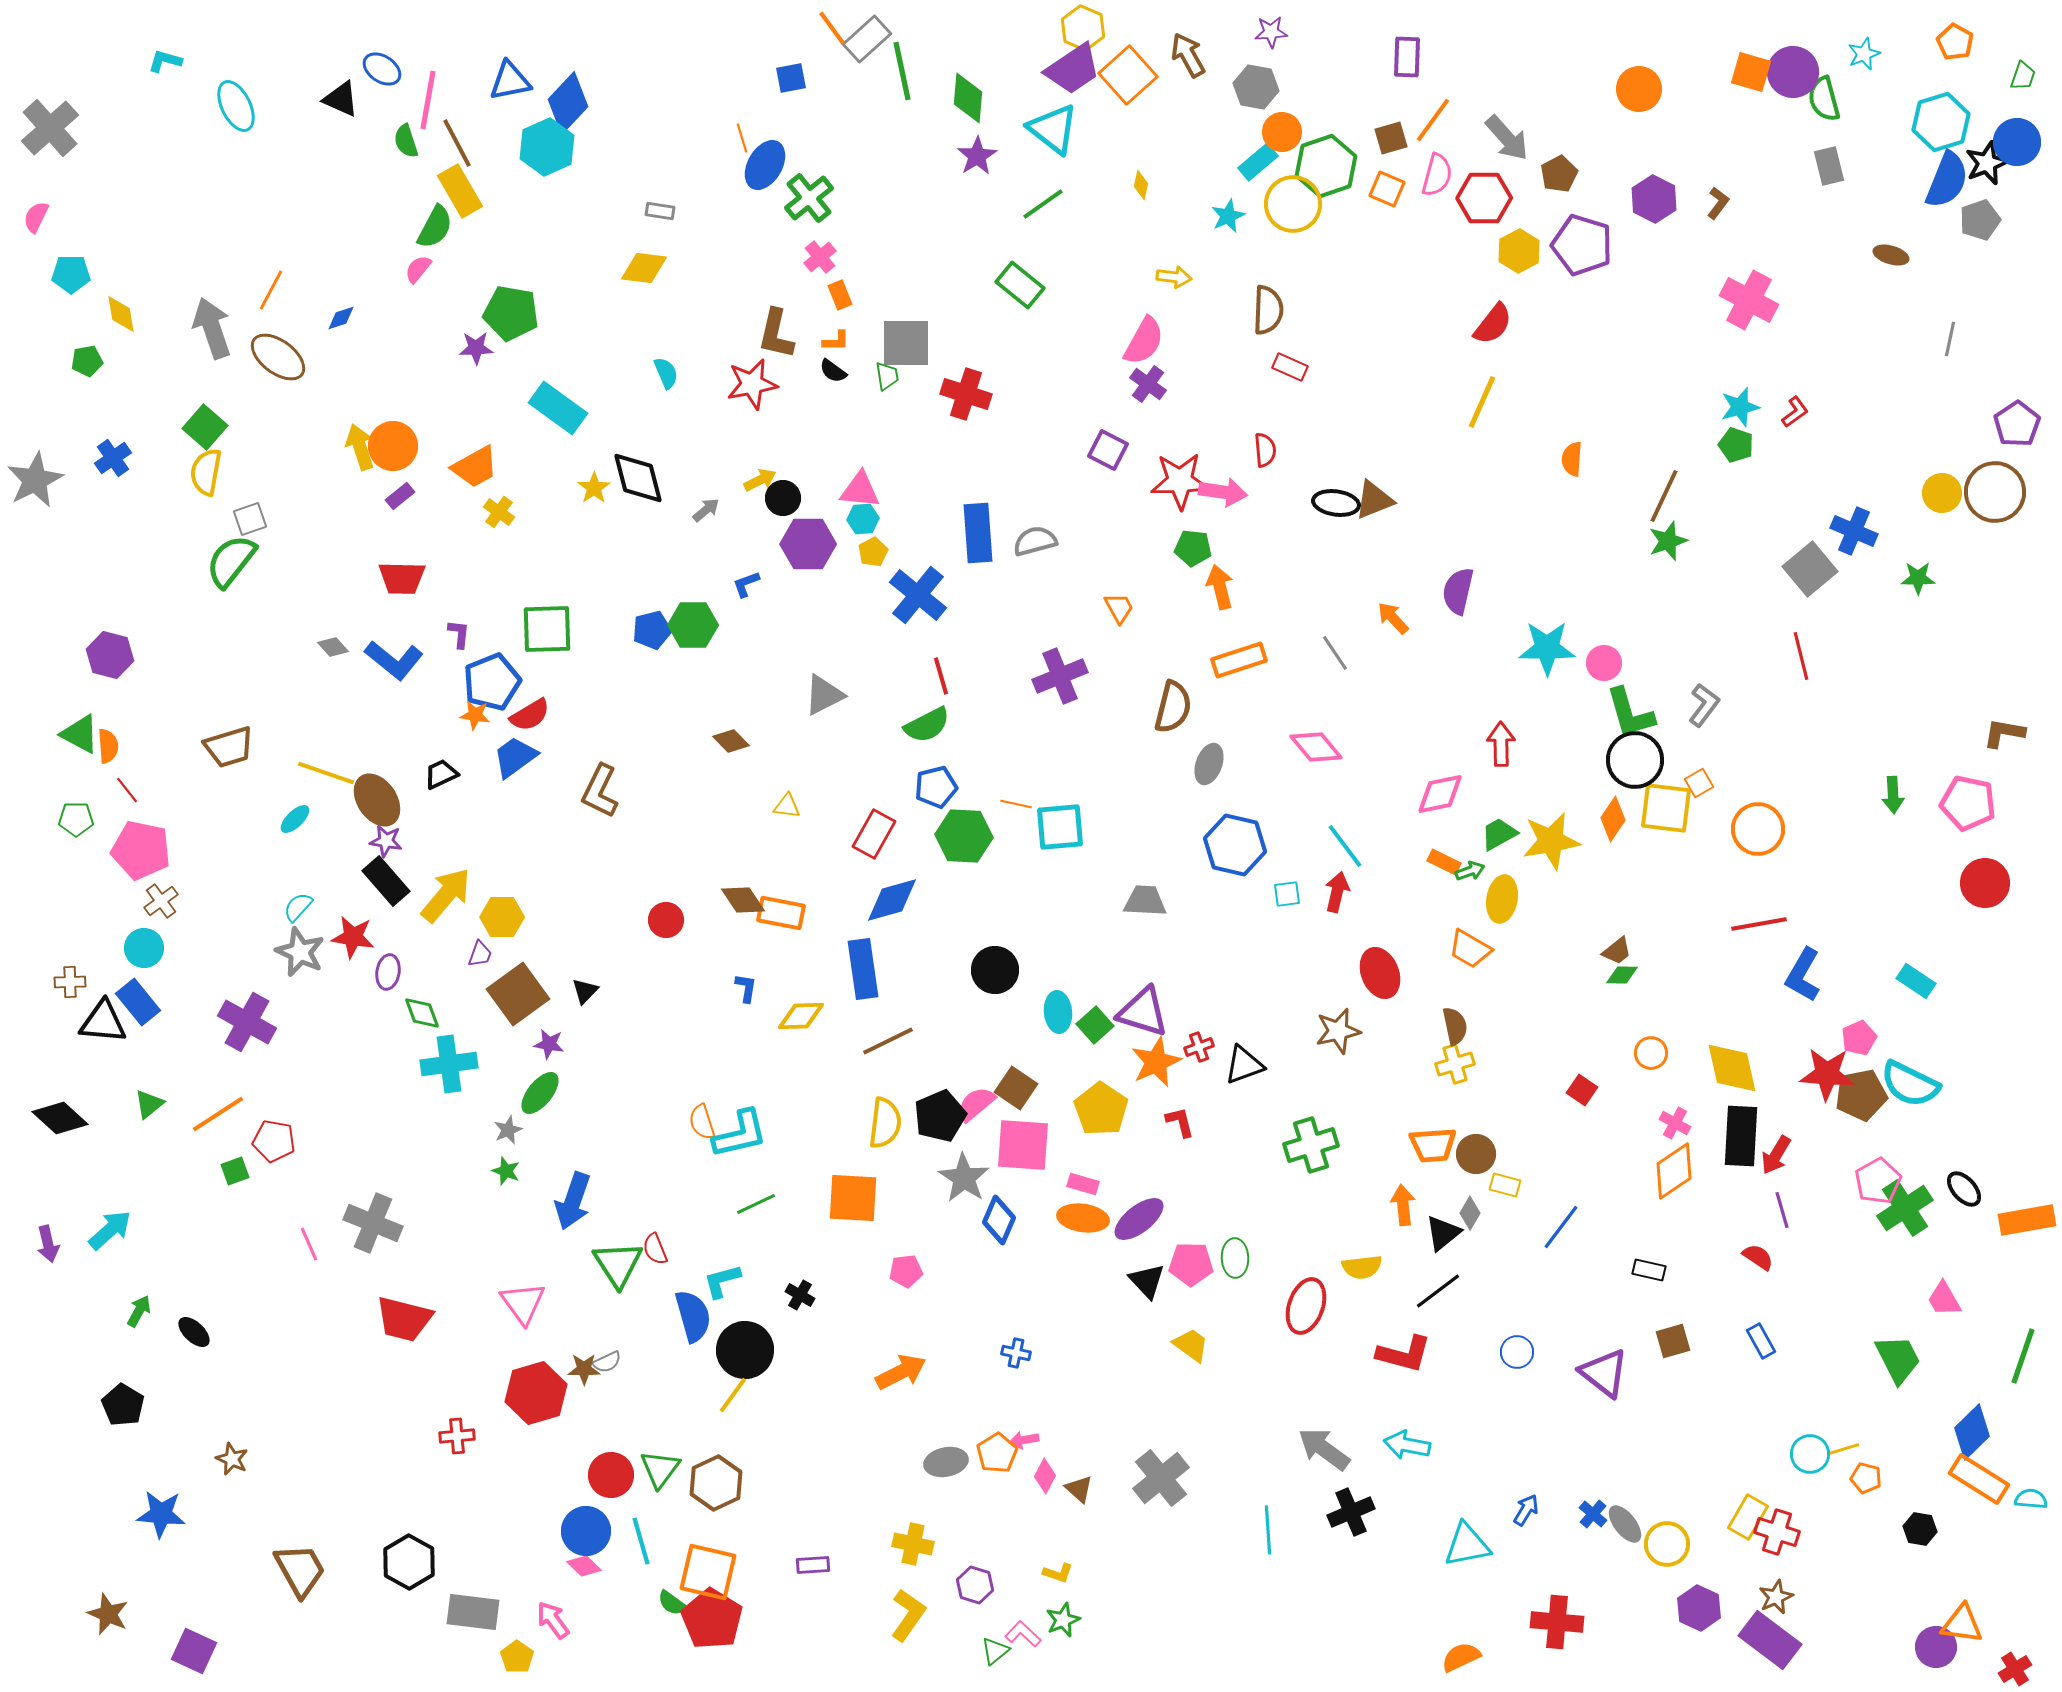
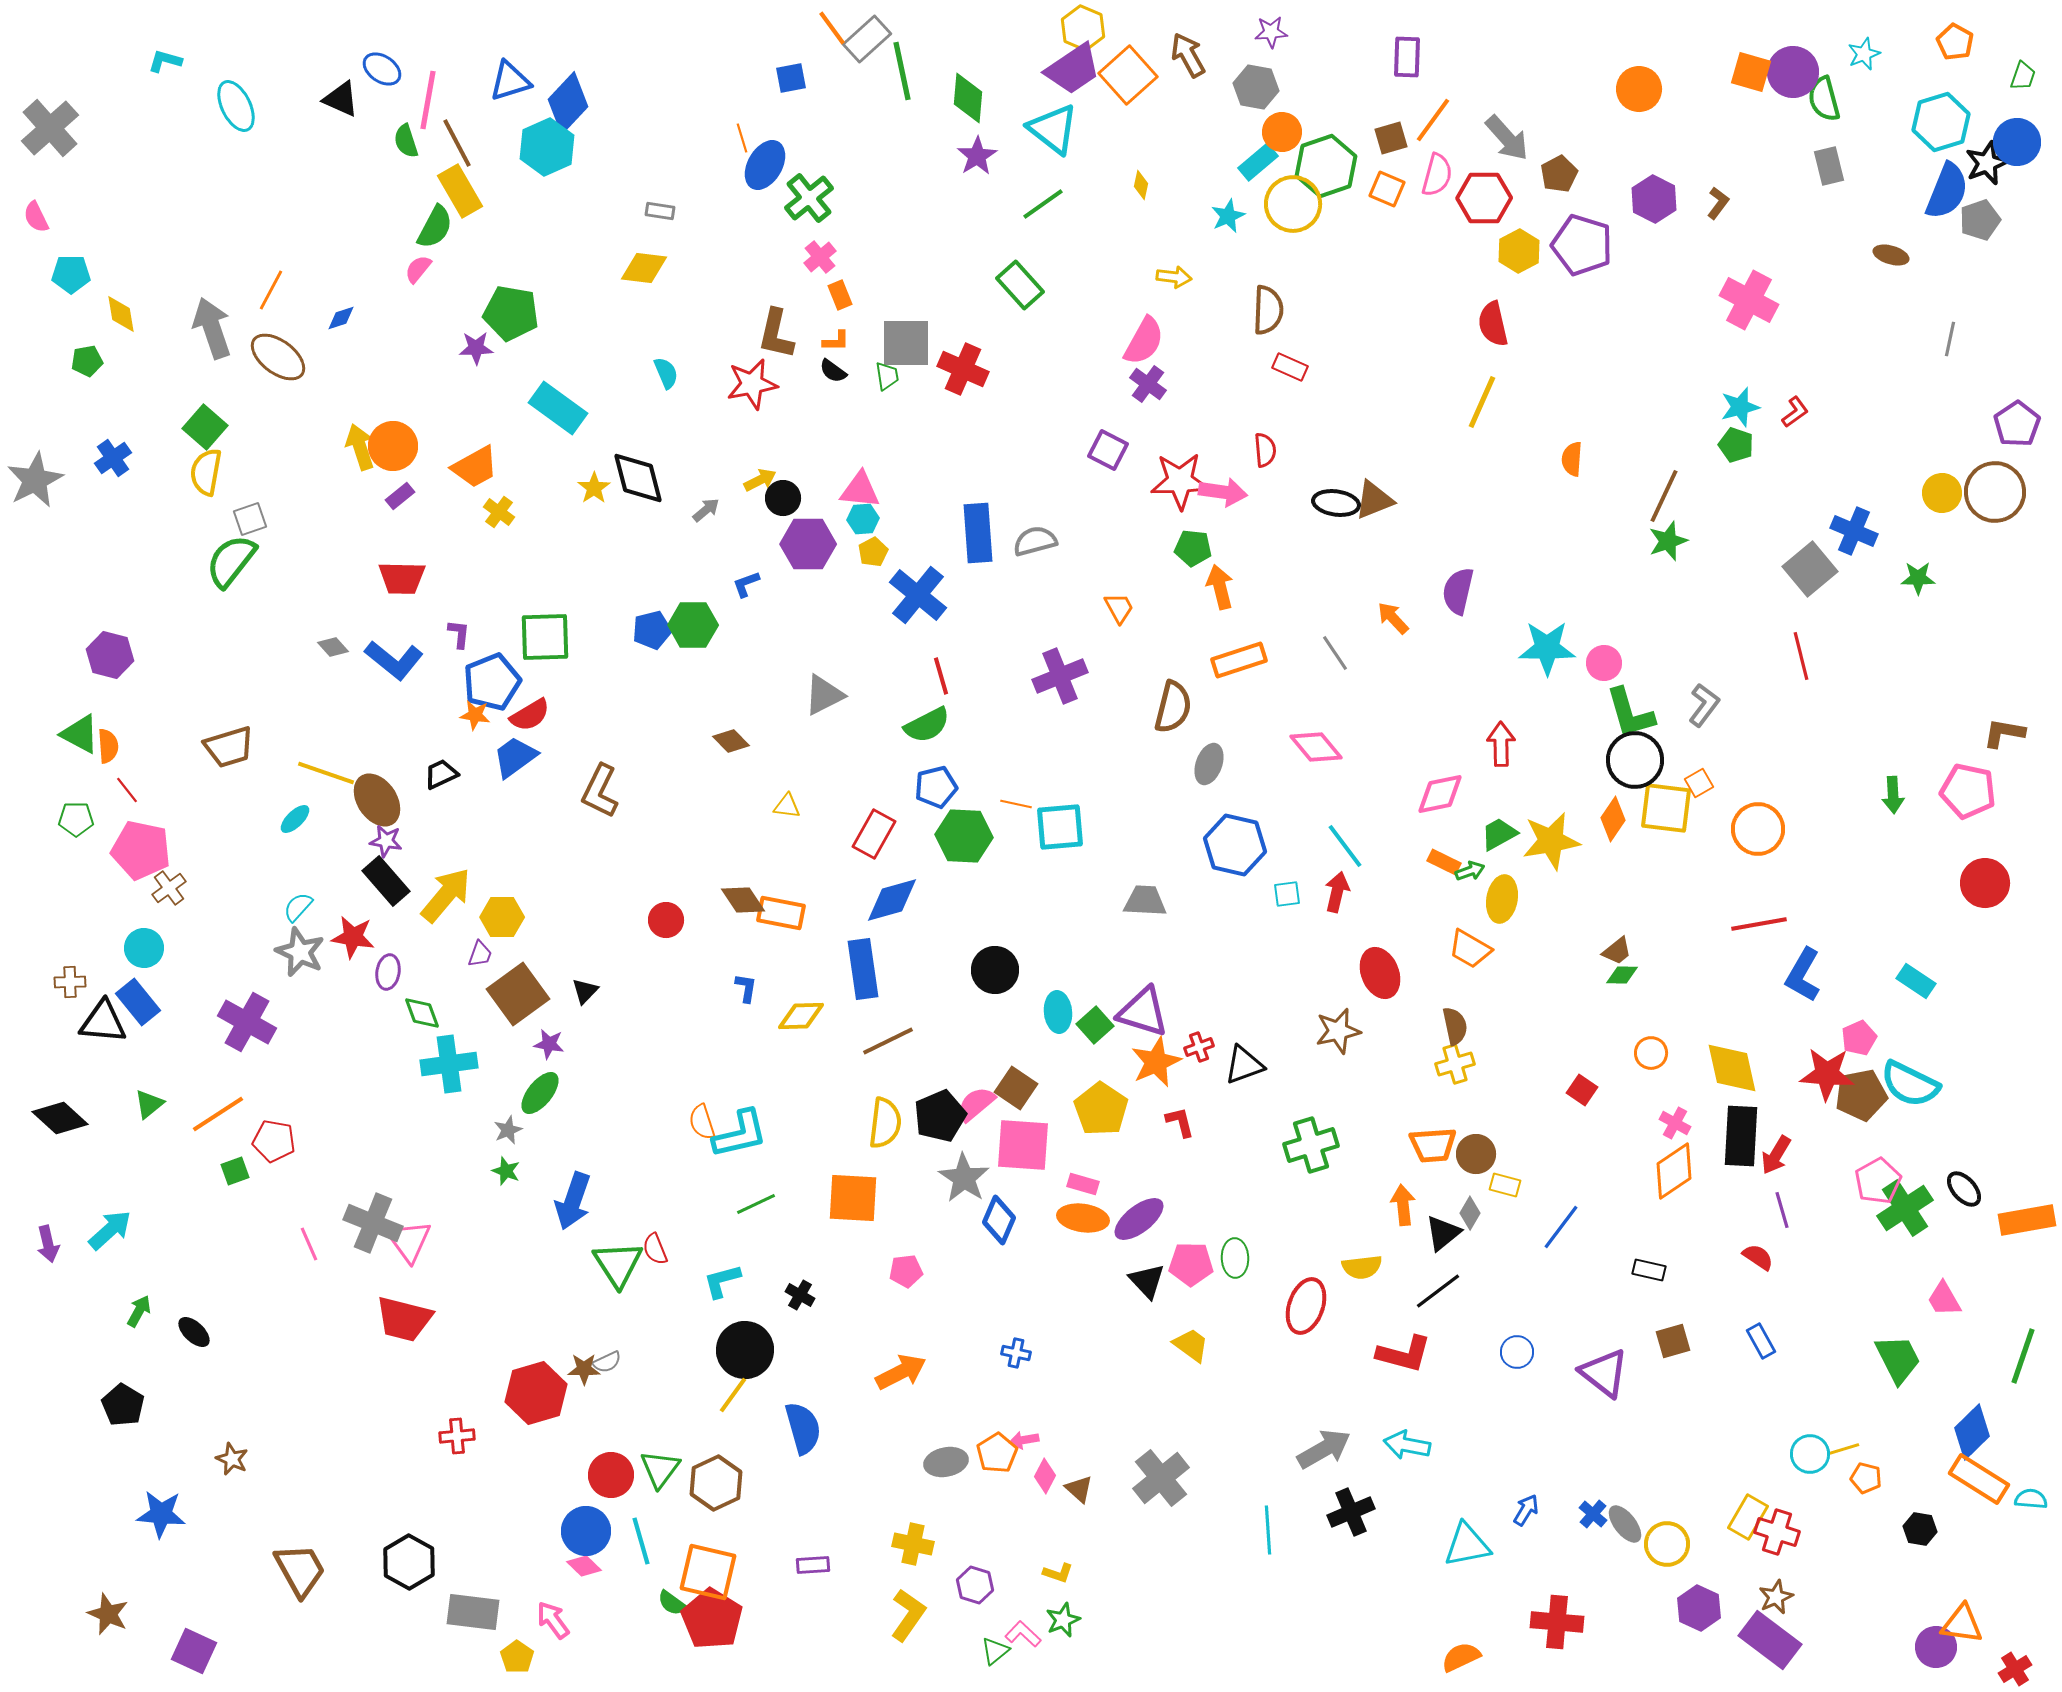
blue triangle at (510, 81): rotated 6 degrees counterclockwise
blue semicircle at (1947, 180): moved 11 px down
pink semicircle at (36, 217): rotated 52 degrees counterclockwise
green rectangle at (1020, 285): rotated 9 degrees clockwise
red semicircle at (1493, 324): rotated 129 degrees clockwise
red cross at (966, 394): moved 3 px left, 25 px up; rotated 6 degrees clockwise
green square at (547, 629): moved 2 px left, 8 px down
pink pentagon at (1968, 803): moved 12 px up
brown cross at (161, 901): moved 8 px right, 13 px up
pink triangle at (523, 1303): moved 114 px left, 62 px up
blue semicircle at (693, 1316): moved 110 px right, 112 px down
gray arrow at (1324, 1449): rotated 114 degrees clockwise
